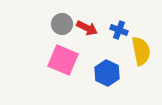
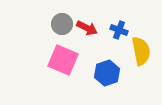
blue hexagon: rotated 15 degrees clockwise
